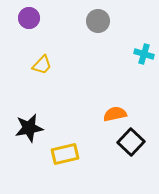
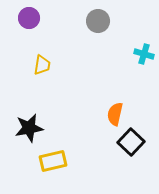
yellow trapezoid: rotated 35 degrees counterclockwise
orange semicircle: rotated 65 degrees counterclockwise
yellow rectangle: moved 12 px left, 7 px down
